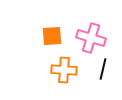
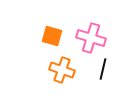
orange square: rotated 20 degrees clockwise
orange cross: moved 2 px left; rotated 15 degrees clockwise
